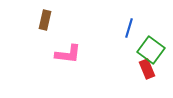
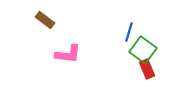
brown rectangle: rotated 66 degrees counterclockwise
blue line: moved 4 px down
green square: moved 8 px left
